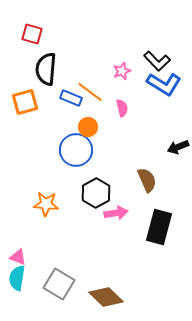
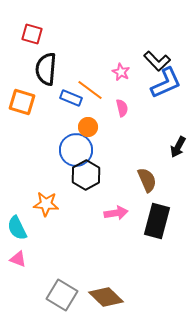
pink star: moved 1 px left, 1 px down; rotated 24 degrees counterclockwise
blue L-shape: moved 2 px right, 1 px up; rotated 56 degrees counterclockwise
orange line: moved 2 px up
orange square: moved 3 px left; rotated 32 degrees clockwise
black arrow: rotated 40 degrees counterclockwise
black hexagon: moved 10 px left, 18 px up
black rectangle: moved 2 px left, 6 px up
pink triangle: moved 2 px down
cyan semicircle: moved 50 px up; rotated 35 degrees counterclockwise
gray square: moved 3 px right, 11 px down
